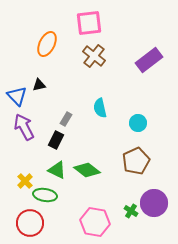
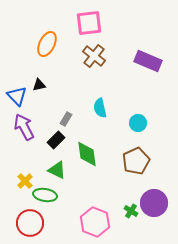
purple rectangle: moved 1 px left, 1 px down; rotated 60 degrees clockwise
black rectangle: rotated 18 degrees clockwise
green diamond: moved 16 px up; rotated 44 degrees clockwise
pink hexagon: rotated 12 degrees clockwise
